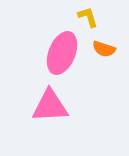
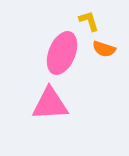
yellow L-shape: moved 1 px right, 4 px down
pink triangle: moved 2 px up
